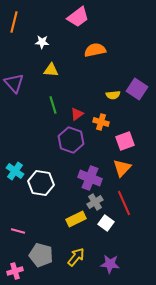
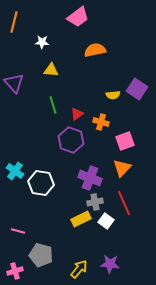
gray cross: rotated 21 degrees clockwise
yellow rectangle: moved 5 px right
white square: moved 2 px up
yellow arrow: moved 3 px right, 12 px down
